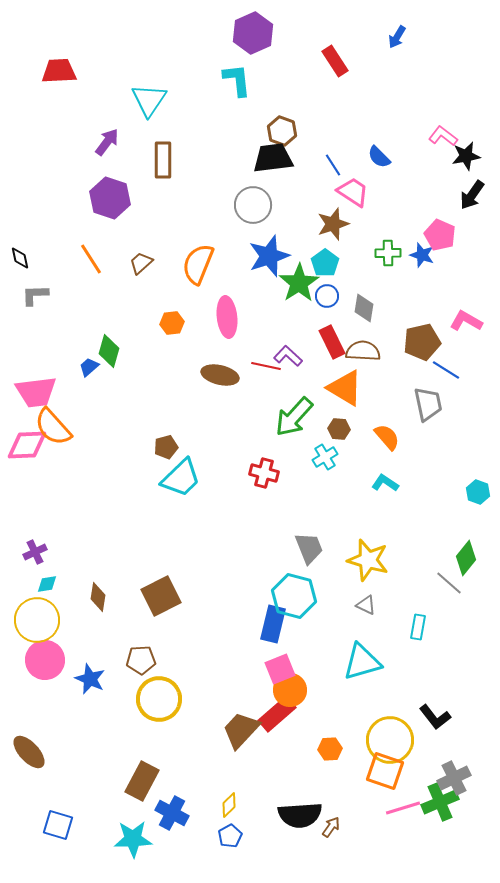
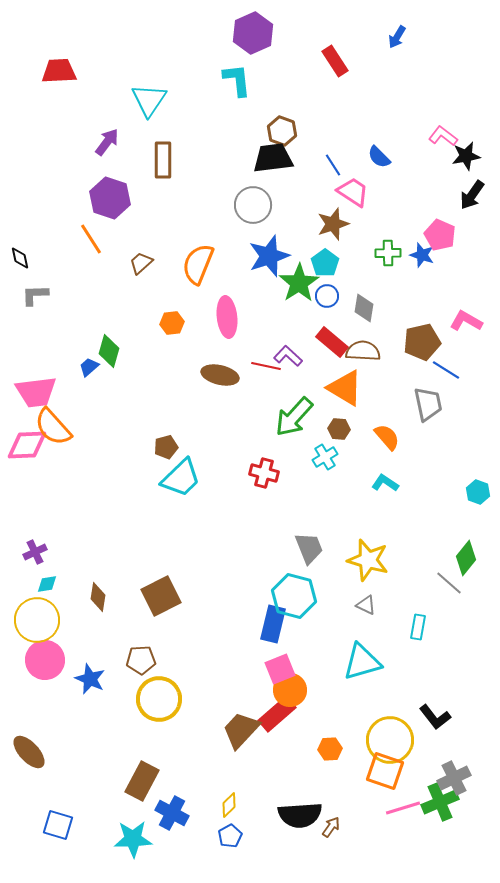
orange line at (91, 259): moved 20 px up
red rectangle at (332, 342): rotated 24 degrees counterclockwise
